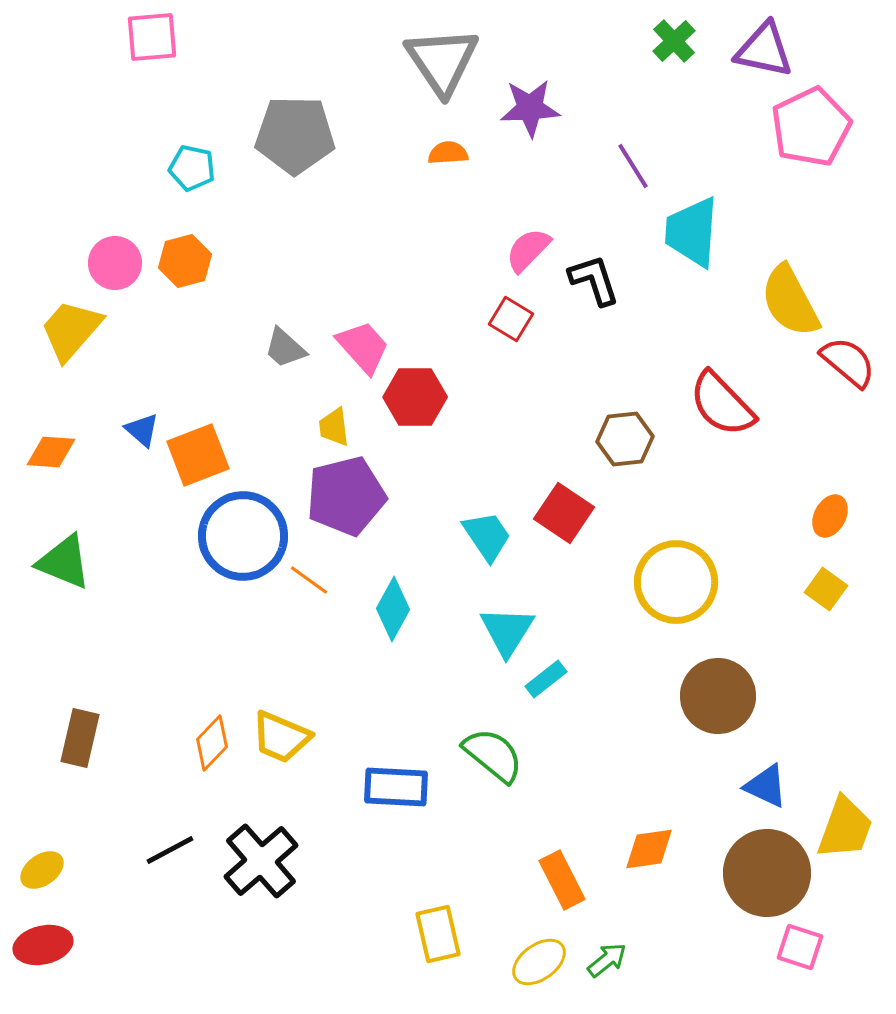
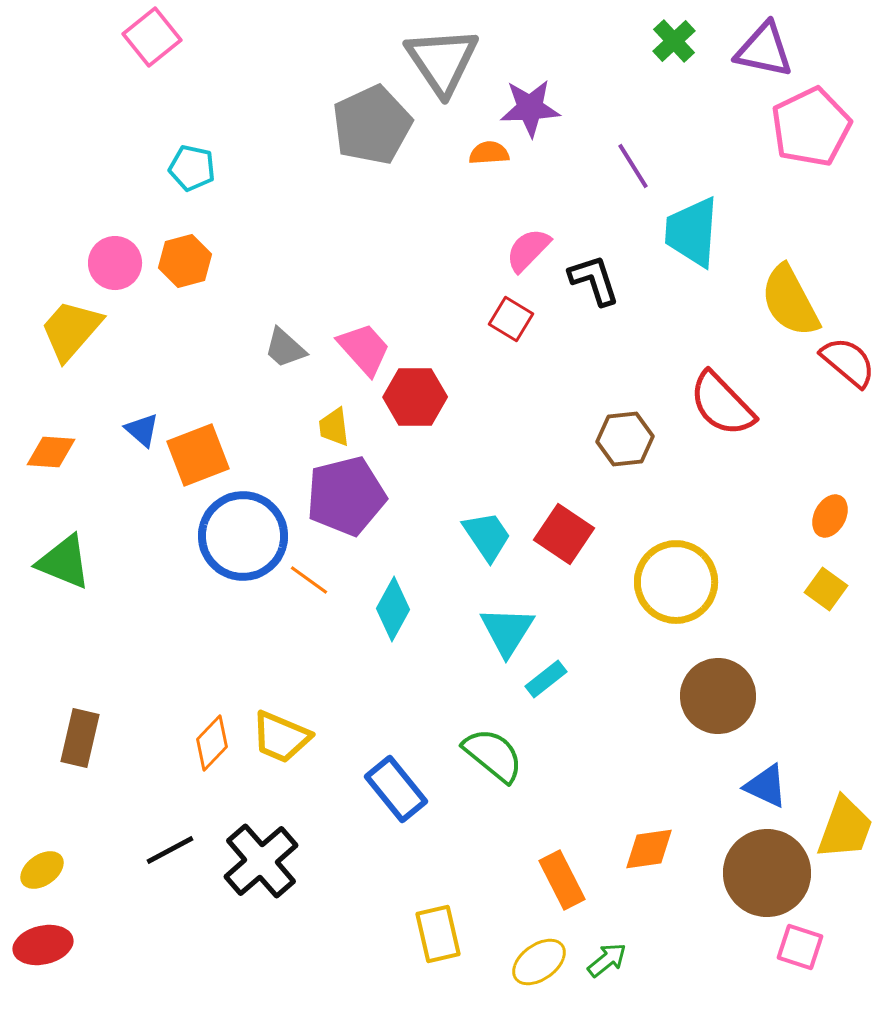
pink square at (152, 37): rotated 34 degrees counterclockwise
gray pentagon at (295, 135): moved 77 px right, 10 px up; rotated 26 degrees counterclockwise
orange semicircle at (448, 153): moved 41 px right
pink trapezoid at (363, 347): moved 1 px right, 2 px down
red square at (564, 513): moved 21 px down
blue rectangle at (396, 787): moved 2 px down; rotated 48 degrees clockwise
